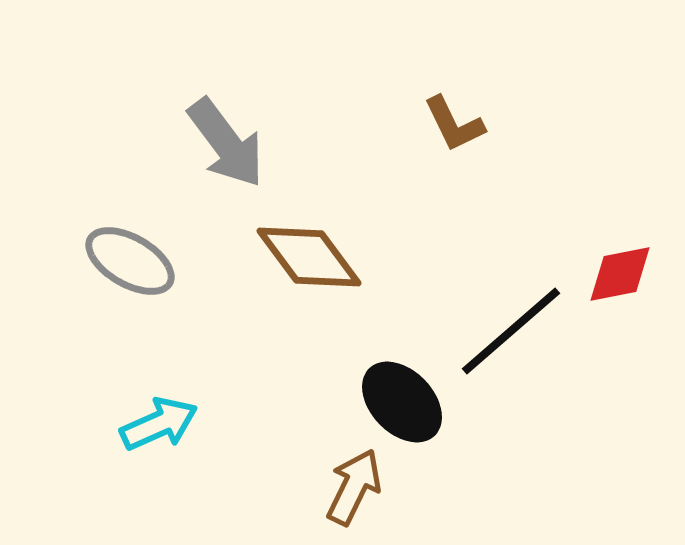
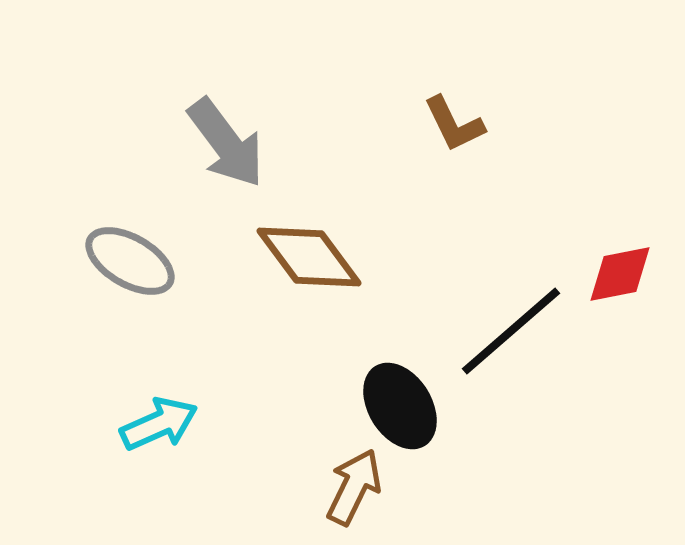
black ellipse: moved 2 px left, 4 px down; rotated 12 degrees clockwise
